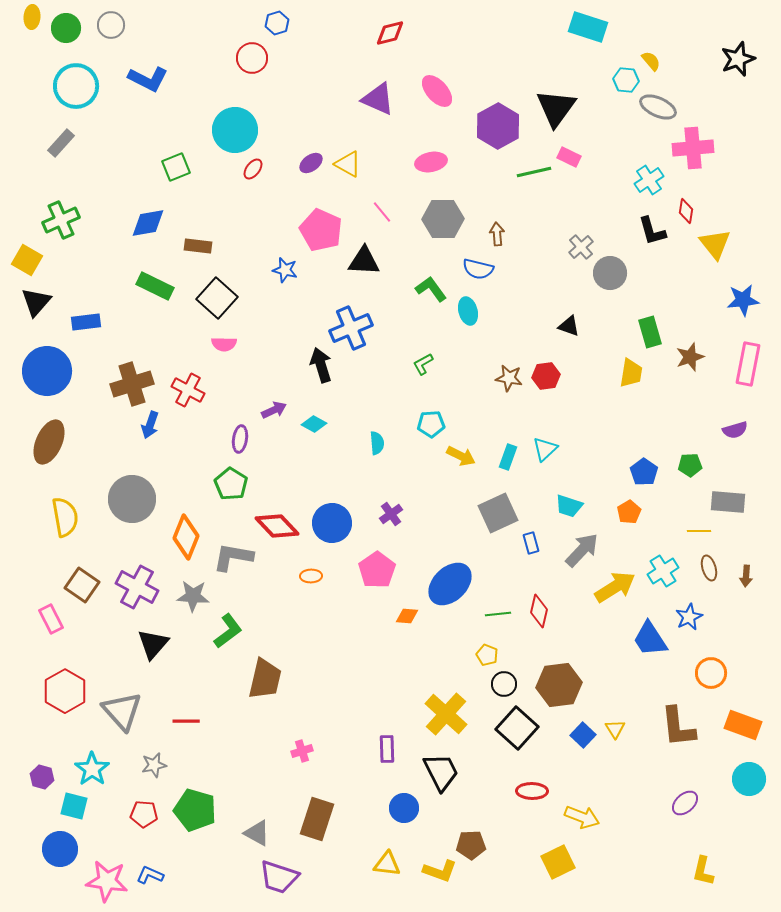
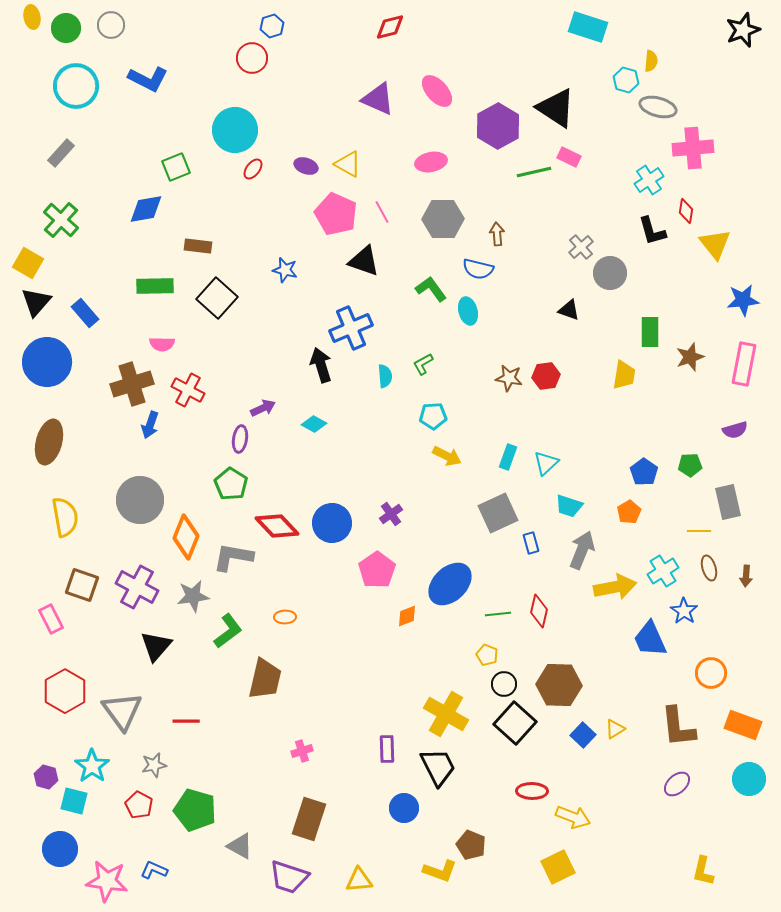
yellow ellipse at (32, 17): rotated 15 degrees counterclockwise
blue hexagon at (277, 23): moved 5 px left, 3 px down
red diamond at (390, 33): moved 6 px up
black star at (738, 59): moved 5 px right, 29 px up
yellow semicircle at (651, 61): rotated 45 degrees clockwise
cyan hexagon at (626, 80): rotated 10 degrees clockwise
gray ellipse at (658, 107): rotated 9 degrees counterclockwise
black triangle at (556, 108): rotated 33 degrees counterclockwise
gray rectangle at (61, 143): moved 10 px down
purple ellipse at (311, 163): moved 5 px left, 3 px down; rotated 55 degrees clockwise
pink line at (382, 212): rotated 10 degrees clockwise
green cross at (61, 220): rotated 24 degrees counterclockwise
blue diamond at (148, 223): moved 2 px left, 14 px up
pink pentagon at (321, 230): moved 15 px right, 16 px up
yellow square at (27, 260): moved 1 px right, 3 px down
black triangle at (364, 261): rotated 16 degrees clockwise
green rectangle at (155, 286): rotated 27 degrees counterclockwise
blue rectangle at (86, 322): moved 1 px left, 9 px up; rotated 56 degrees clockwise
black triangle at (569, 326): moved 16 px up
green rectangle at (650, 332): rotated 16 degrees clockwise
pink semicircle at (224, 344): moved 62 px left
pink rectangle at (748, 364): moved 4 px left
blue circle at (47, 371): moved 9 px up
yellow trapezoid at (631, 373): moved 7 px left, 2 px down
purple arrow at (274, 410): moved 11 px left, 2 px up
cyan pentagon at (431, 424): moved 2 px right, 8 px up
brown ellipse at (49, 442): rotated 9 degrees counterclockwise
cyan semicircle at (377, 443): moved 8 px right, 67 px up
cyan triangle at (545, 449): moved 1 px right, 14 px down
yellow arrow at (461, 456): moved 14 px left
gray circle at (132, 499): moved 8 px right, 1 px down
gray rectangle at (728, 502): rotated 72 degrees clockwise
gray arrow at (582, 550): rotated 21 degrees counterclockwise
orange ellipse at (311, 576): moved 26 px left, 41 px down
brown square at (82, 585): rotated 16 degrees counterclockwise
yellow arrow at (615, 587): rotated 21 degrees clockwise
gray star at (193, 596): rotated 12 degrees counterclockwise
orange diamond at (407, 616): rotated 25 degrees counterclockwise
blue star at (689, 617): moved 5 px left, 6 px up; rotated 12 degrees counterclockwise
blue trapezoid at (650, 639): rotated 9 degrees clockwise
black triangle at (153, 644): moved 3 px right, 2 px down
brown hexagon at (559, 685): rotated 9 degrees clockwise
gray triangle at (122, 711): rotated 6 degrees clockwise
yellow cross at (446, 714): rotated 12 degrees counterclockwise
black square at (517, 728): moved 2 px left, 5 px up
yellow triangle at (615, 729): rotated 30 degrees clockwise
cyan star at (92, 769): moved 3 px up
black trapezoid at (441, 772): moved 3 px left, 5 px up
purple hexagon at (42, 777): moved 4 px right
purple ellipse at (685, 803): moved 8 px left, 19 px up
cyan square at (74, 806): moved 5 px up
red pentagon at (144, 814): moved 5 px left, 9 px up; rotated 24 degrees clockwise
yellow arrow at (582, 817): moved 9 px left
brown rectangle at (317, 819): moved 8 px left
gray triangle at (257, 833): moved 17 px left, 13 px down
brown pentagon at (471, 845): rotated 24 degrees clockwise
yellow square at (558, 862): moved 5 px down
yellow triangle at (387, 864): moved 28 px left, 16 px down; rotated 12 degrees counterclockwise
blue L-shape at (150, 875): moved 4 px right, 5 px up
purple trapezoid at (279, 877): moved 10 px right
